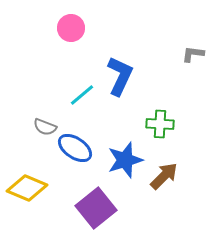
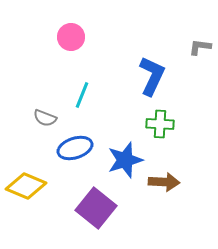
pink circle: moved 9 px down
gray L-shape: moved 7 px right, 7 px up
blue L-shape: moved 32 px right
cyan line: rotated 28 degrees counterclockwise
gray semicircle: moved 9 px up
blue ellipse: rotated 52 degrees counterclockwise
brown arrow: moved 6 px down; rotated 48 degrees clockwise
yellow diamond: moved 1 px left, 2 px up
purple square: rotated 12 degrees counterclockwise
